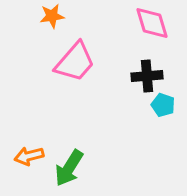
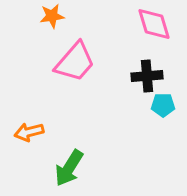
pink diamond: moved 2 px right, 1 px down
cyan pentagon: rotated 20 degrees counterclockwise
orange arrow: moved 24 px up
